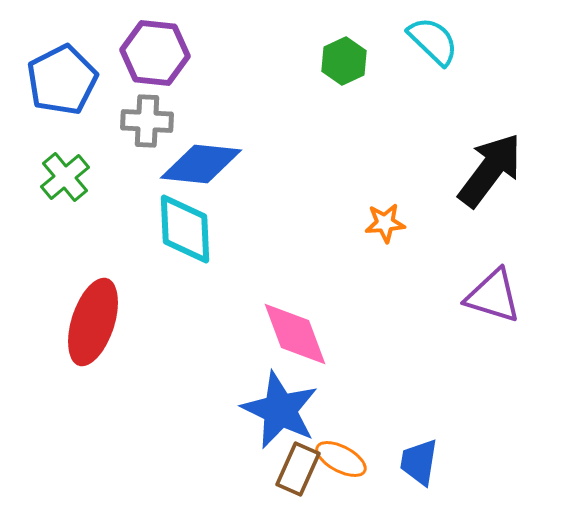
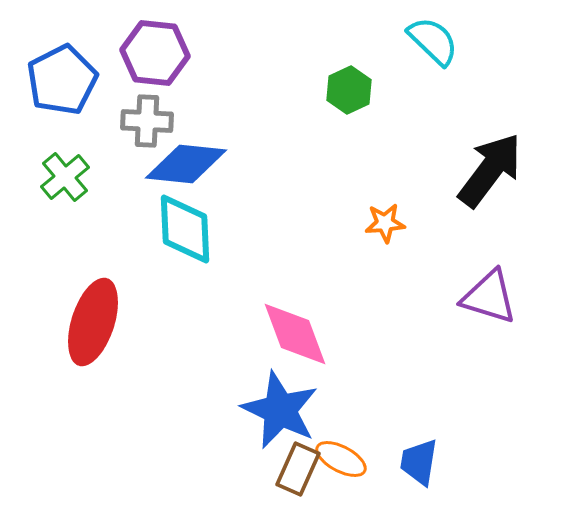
green hexagon: moved 5 px right, 29 px down
blue diamond: moved 15 px left
purple triangle: moved 4 px left, 1 px down
